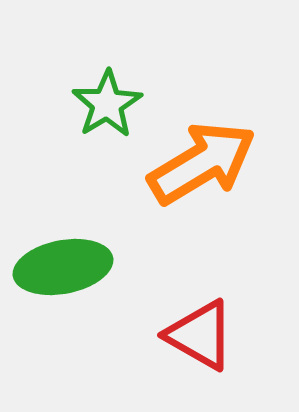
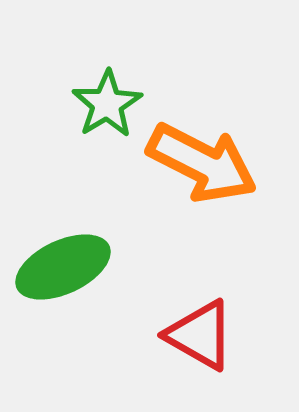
orange arrow: rotated 58 degrees clockwise
green ellipse: rotated 14 degrees counterclockwise
